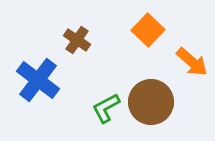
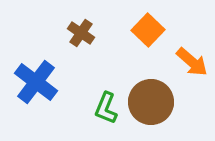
brown cross: moved 4 px right, 7 px up
blue cross: moved 2 px left, 2 px down
green L-shape: rotated 40 degrees counterclockwise
